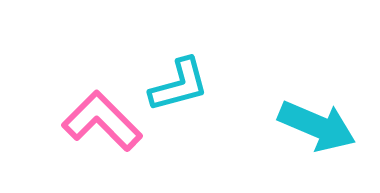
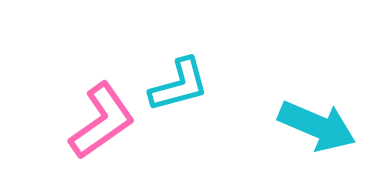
pink L-shape: rotated 100 degrees clockwise
